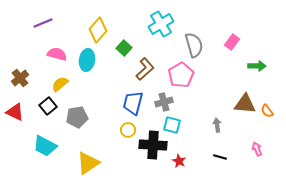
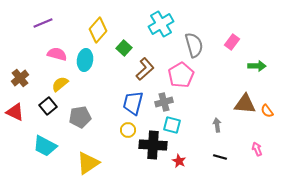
cyan ellipse: moved 2 px left
gray pentagon: moved 3 px right
